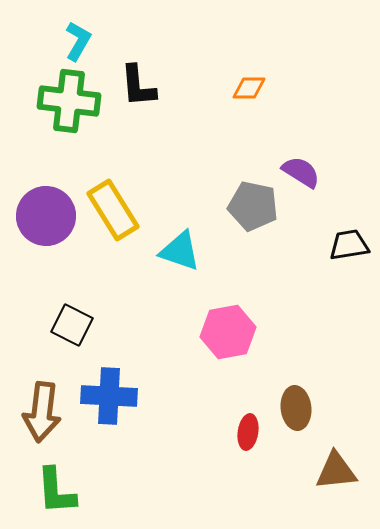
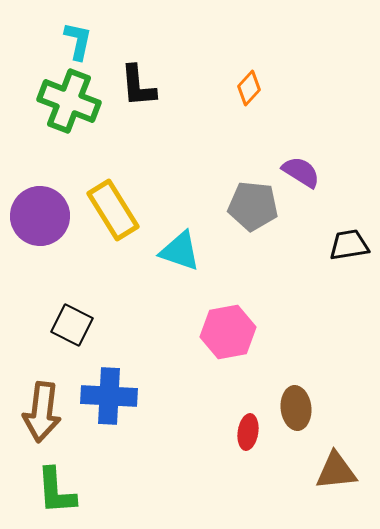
cyan L-shape: rotated 18 degrees counterclockwise
orange diamond: rotated 48 degrees counterclockwise
green cross: rotated 14 degrees clockwise
gray pentagon: rotated 6 degrees counterclockwise
purple circle: moved 6 px left
